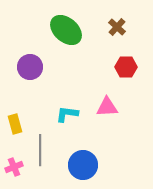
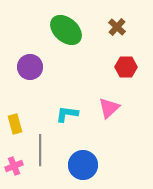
pink triangle: moved 2 px right, 1 px down; rotated 40 degrees counterclockwise
pink cross: moved 1 px up
